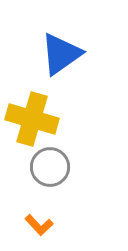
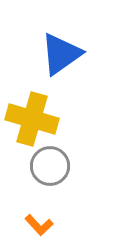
gray circle: moved 1 px up
